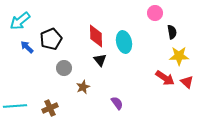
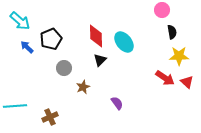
pink circle: moved 7 px right, 3 px up
cyan arrow: rotated 100 degrees counterclockwise
cyan ellipse: rotated 25 degrees counterclockwise
black triangle: rotated 24 degrees clockwise
brown cross: moved 9 px down
